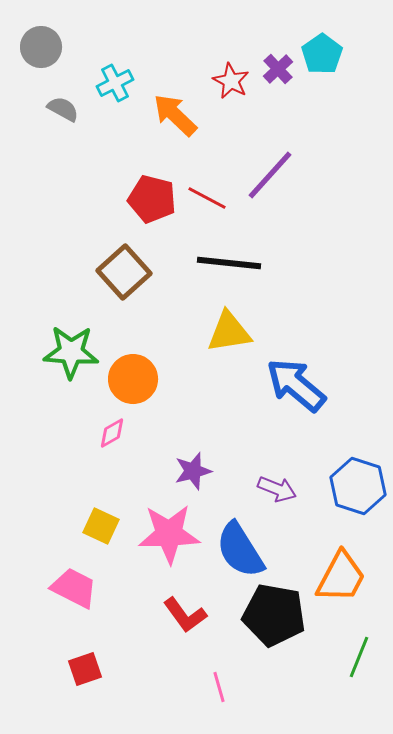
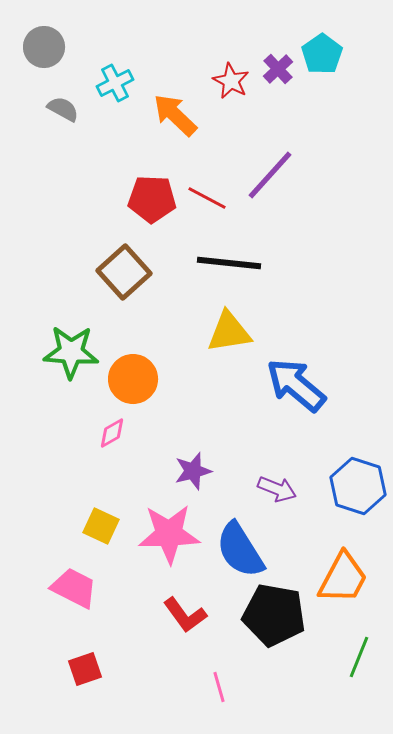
gray circle: moved 3 px right
red pentagon: rotated 12 degrees counterclockwise
orange trapezoid: moved 2 px right, 1 px down
